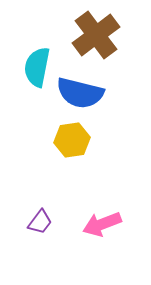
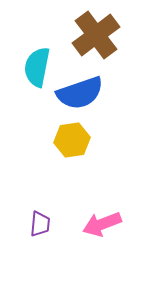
blue semicircle: rotated 33 degrees counterclockwise
purple trapezoid: moved 2 px down; rotated 32 degrees counterclockwise
